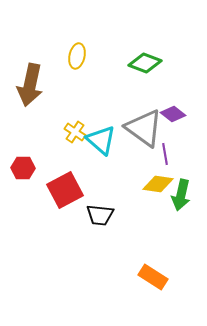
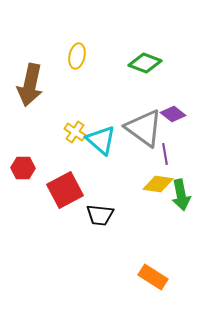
green arrow: rotated 24 degrees counterclockwise
